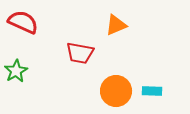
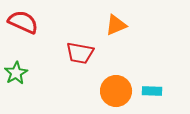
green star: moved 2 px down
